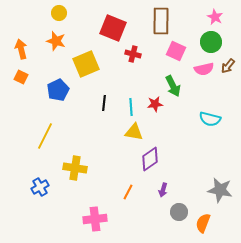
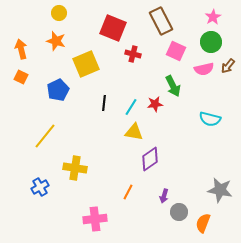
pink star: moved 2 px left; rotated 14 degrees clockwise
brown rectangle: rotated 28 degrees counterclockwise
cyan line: rotated 36 degrees clockwise
yellow line: rotated 12 degrees clockwise
purple arrow: moved 1 px right, 6 px down
